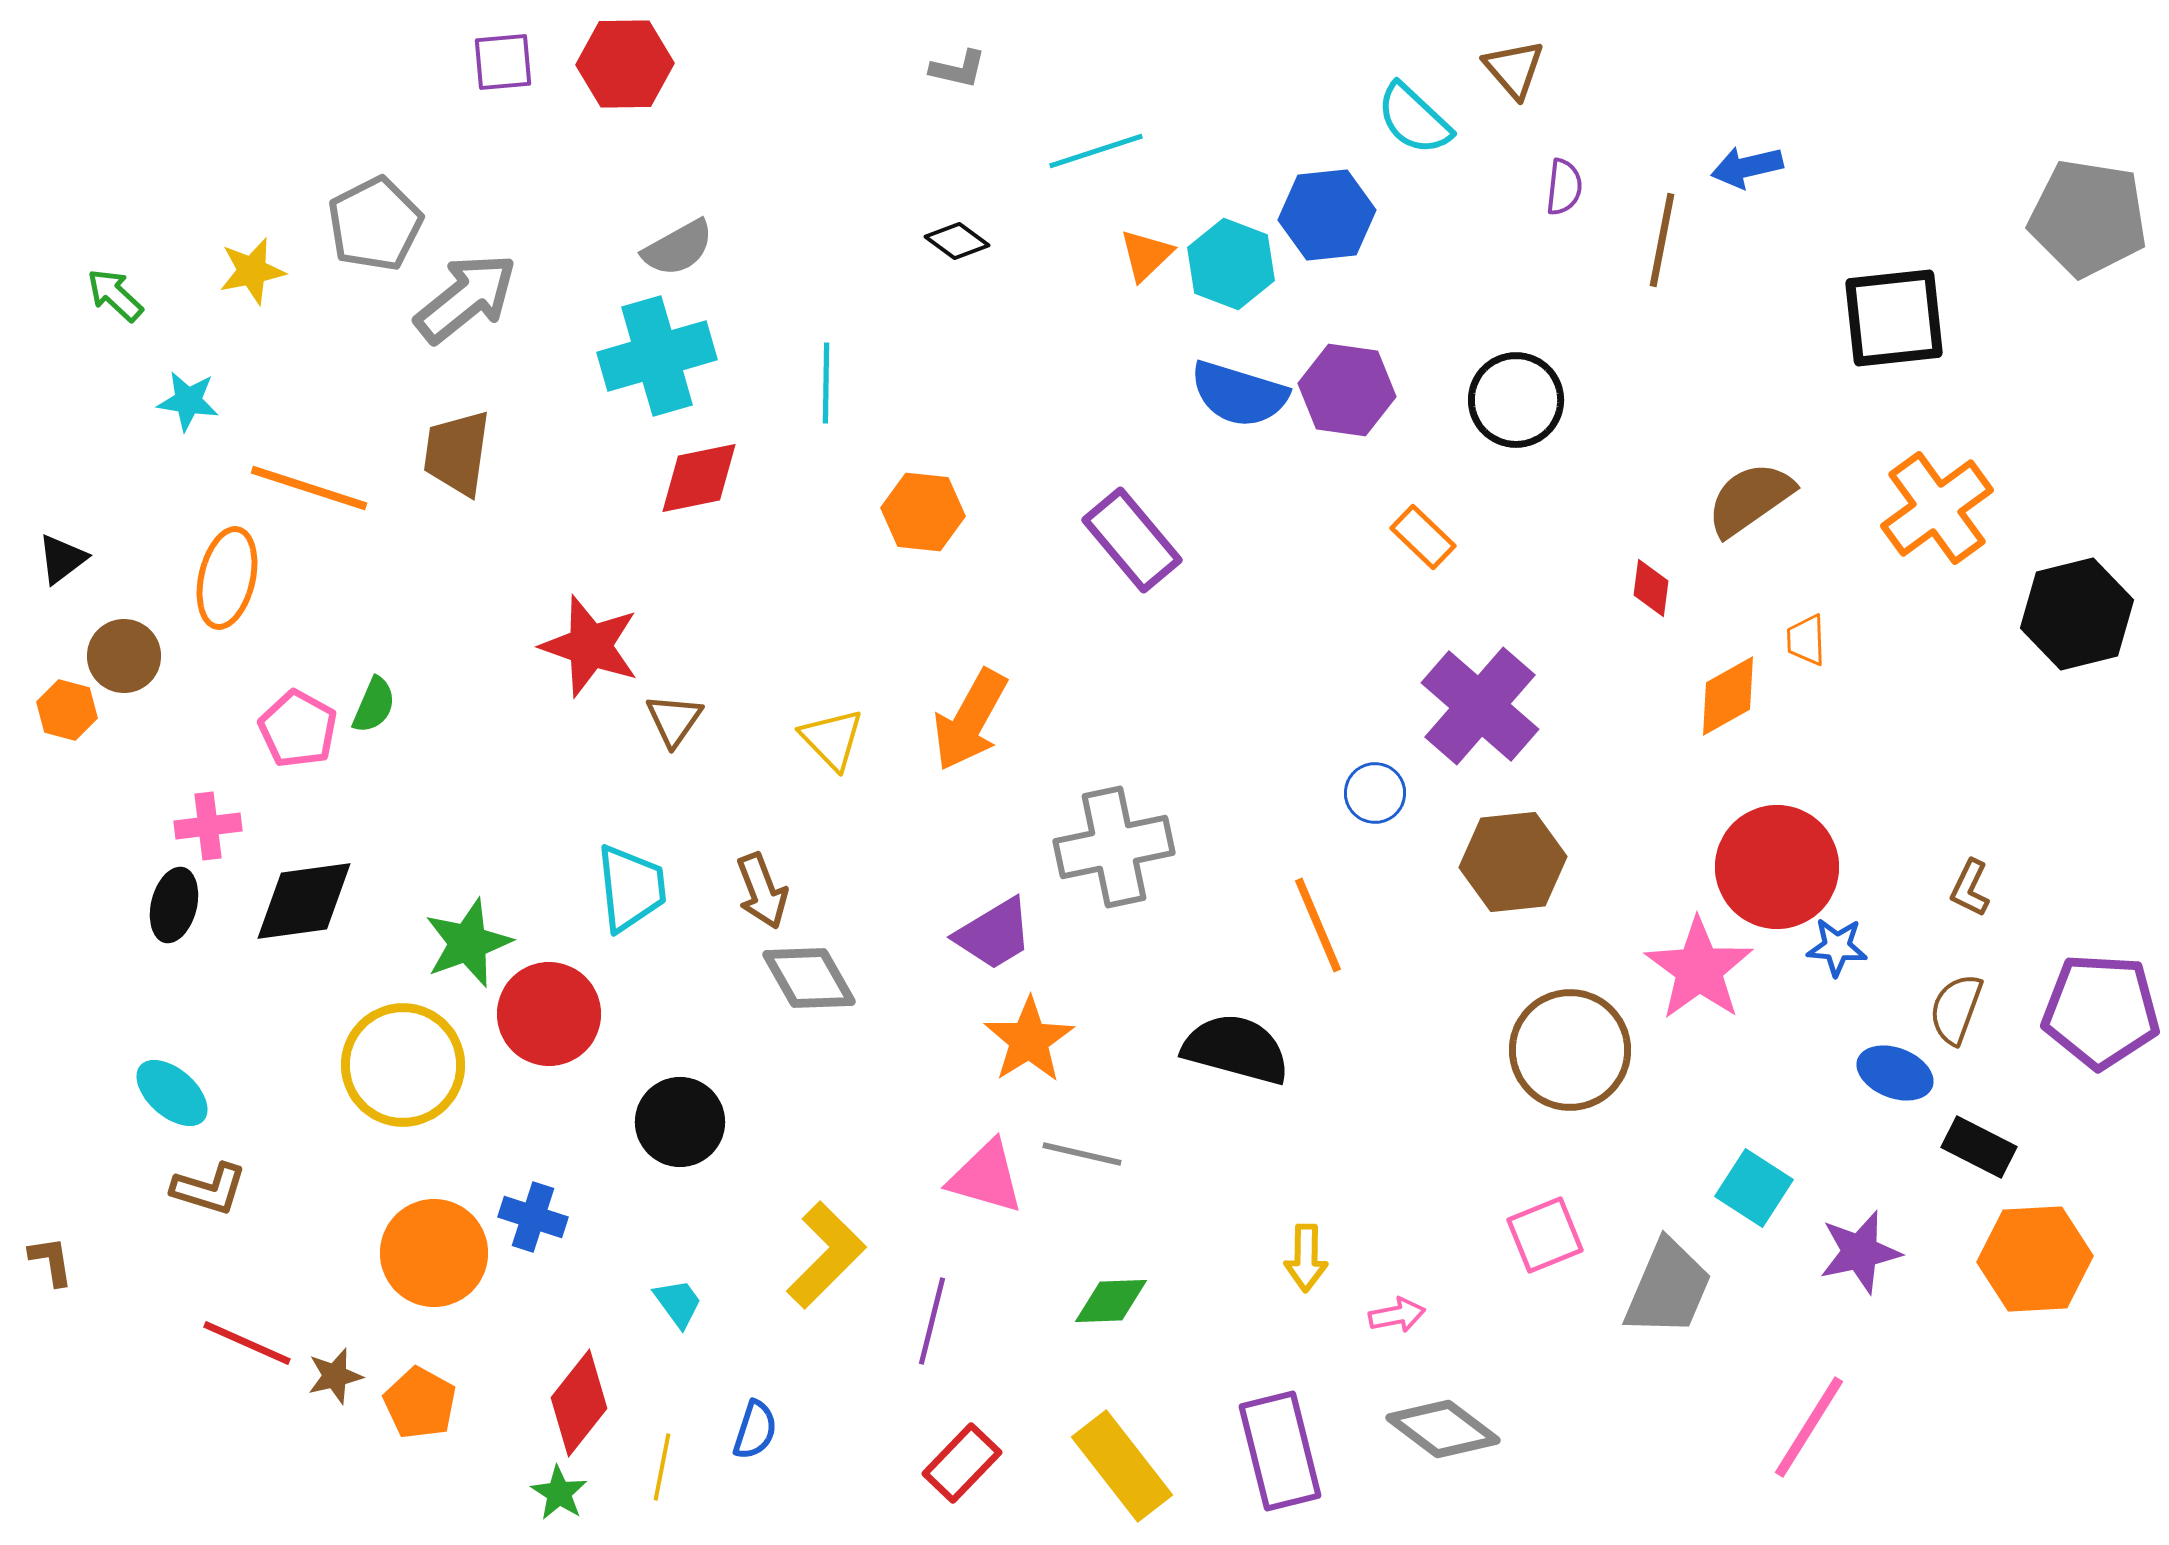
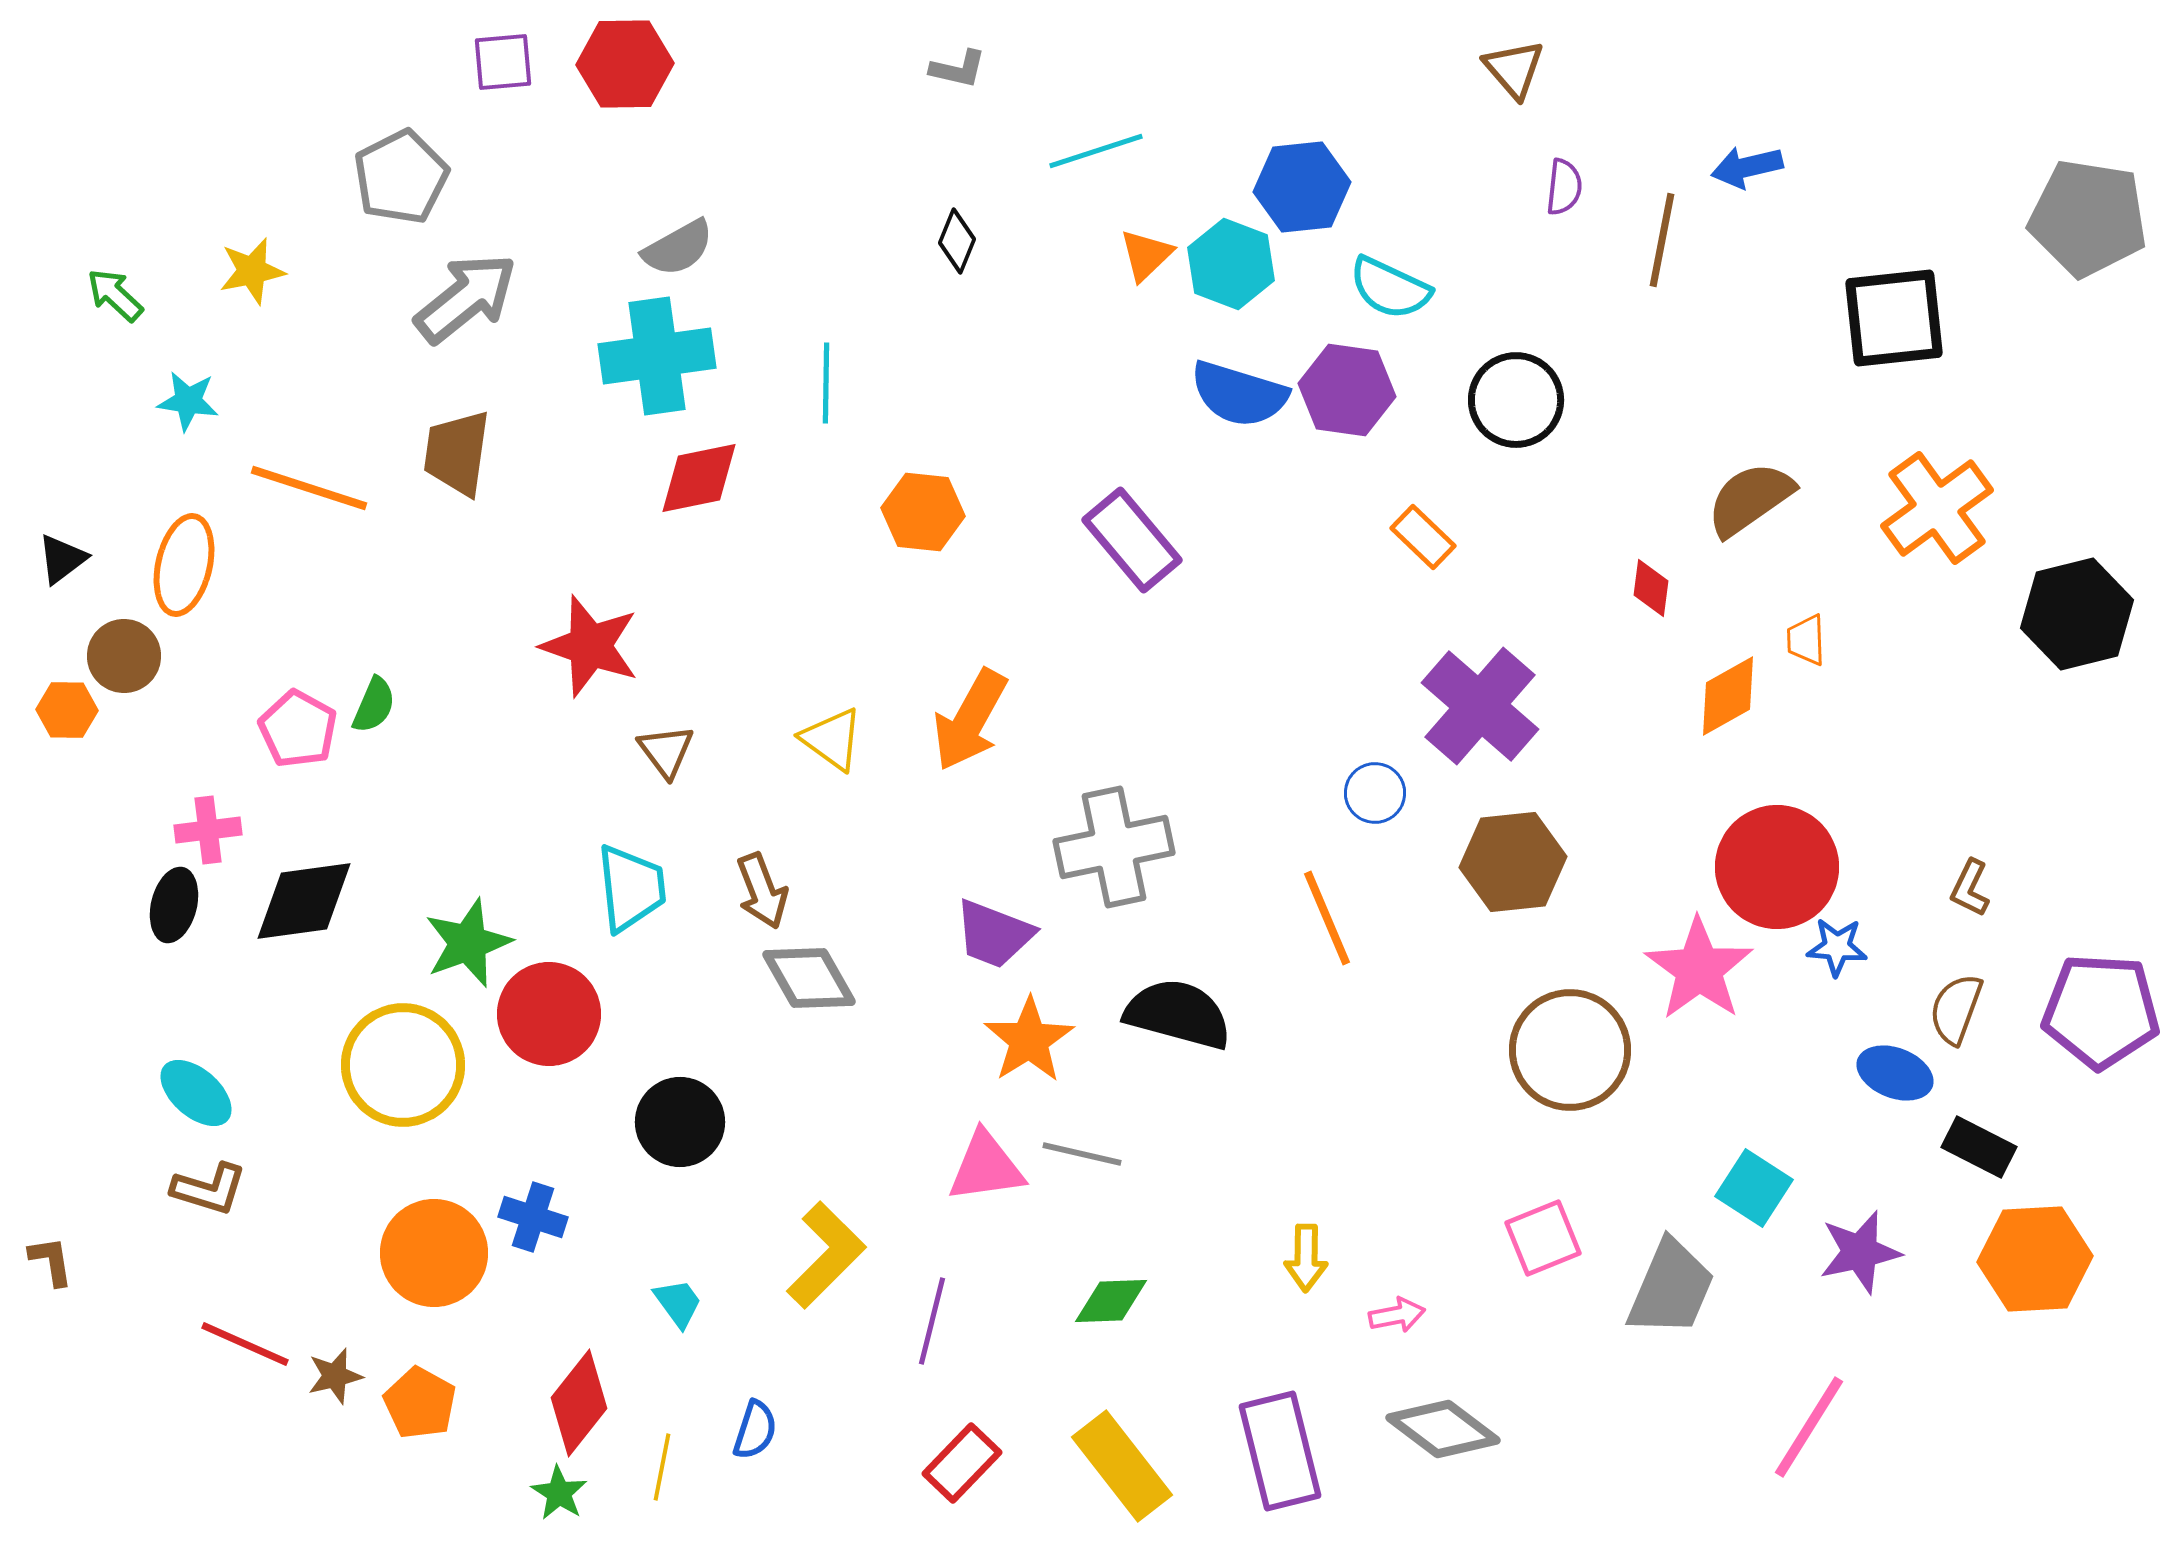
cyan semicircle at (1414, 119): moved 24 px left, 169 px down; rotated 18 degrees counterclockwise
blue hexagon at (1327, 215): moved 25 px left, 28 px up
gray pentagon at (375, 224): moved 26 px right, 47 px up
black diamond at (957, 241): rotated 76 degrees clockwise
cyan cross at (657, 356): rotated 8 degrees clockwise
orange ellipse at (227, 578): moved 43 px left, 13 px up
orange hexagon at (67, 710): rotated 14 degrees counterclockwise
brown triangle at (674, 720): moved 8 px left, 31 px down; rotated 12 degrees counterclockwise
yellow triangle at (832, 739): rotated 10 degrees counterclockwise
pink cross at (208, 826): moved 4 px down
orange line at (1318, 925): moved 9 px right, 7 px up
purple trapezoid at (994, 934): rotated 52 degrees clockwise
black semicircle at (1236, 1049): moved 58 px left, 35 px up
cyan ellipse at (172, 1093): moved 24 px right
pink triangle at (986, 1177): moved 10 px up; rotated 24 degrees counterclockwise
pink square at (1545, 1235): moved 2 px left, 3 px down
gray trapezoid at (1668, 1288): moved 3 px right
red line at (247, 1343): moved 2 px left, 1 px down
